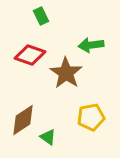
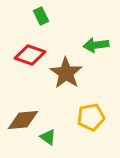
green arrow: moved 5 px right
brown diamond: rotated 28 degrees clockwise
